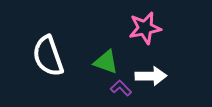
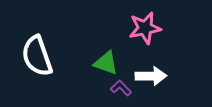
white semicircle: moved 11 px left
green triangle: moved 1 px down
